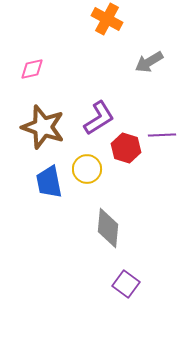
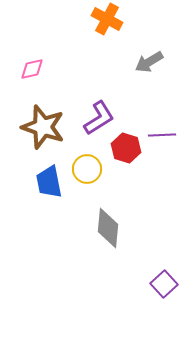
purple square: moved 38 px right; rotated 12 degrees clockwise
